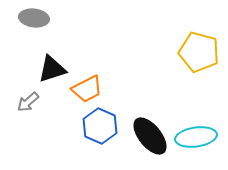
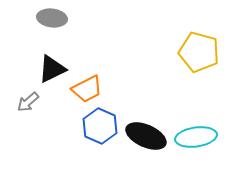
gray ellipse: moved 18 px right
black triangle: rotated 8 degrees counterclockwise
black ellipse: moved 4 px left; rotated 27 degrees counterclockwise
